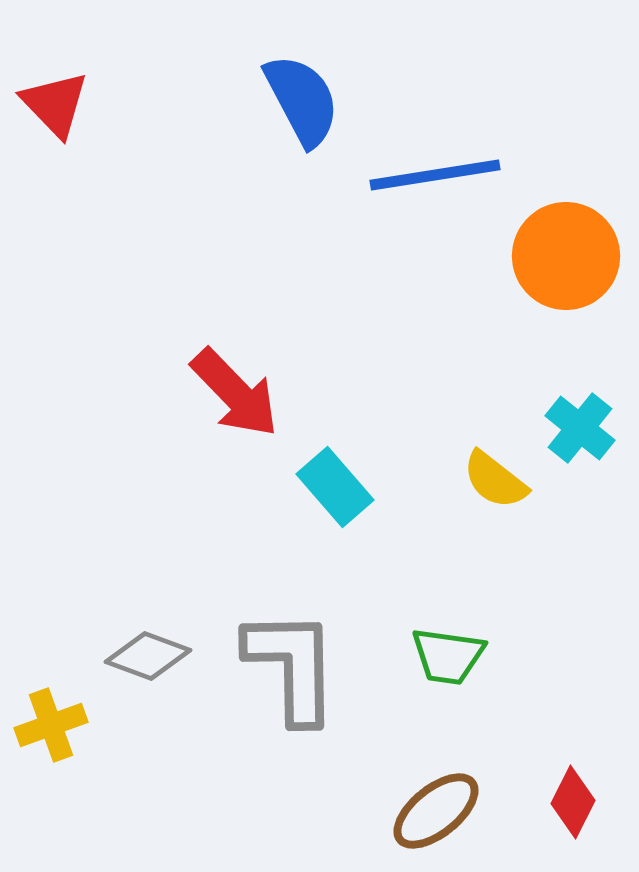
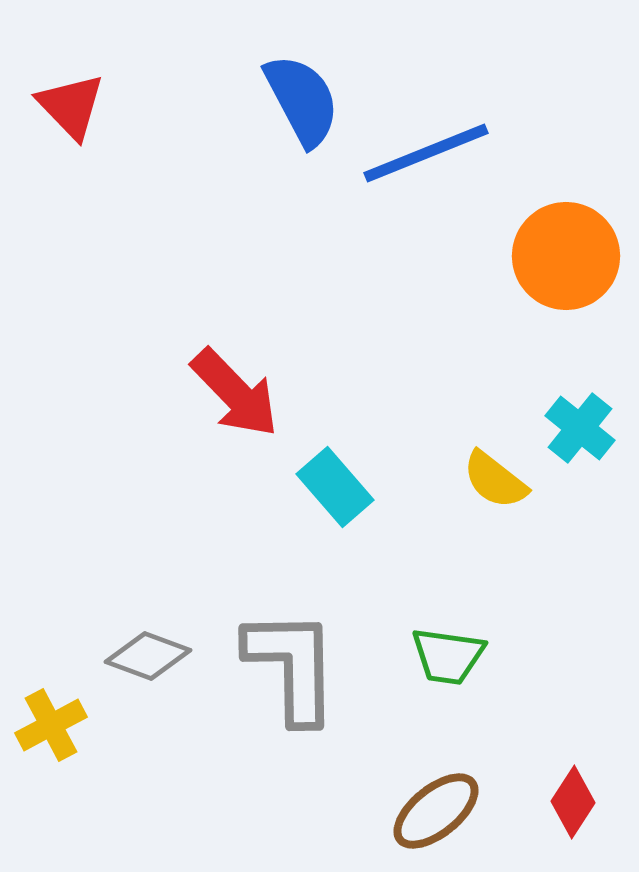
red triangle: moved 16 px right, 2 px down
blue line: moved 9 px left, 22 px up; rotated 13 degrees counterclockwise
yellow cross: rotated 8 degrees counterclockwise
red diamond: rotated 6 degrees clockwise
